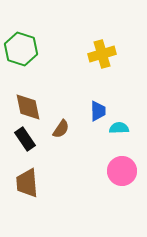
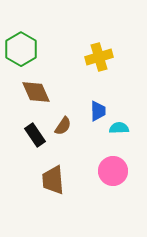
green hexagon: rotated 12 degrees clockwise
yellow cross: moved 3 px left, 3 px down
brown diamond: moved 8 px right, 15 px up; rotated 12 degrees counterclockwise
brown semicircle: moved 2 px right, 3 px up
black rectangle: moved 10 px right, 4 px up
pink circle: moved 9 px left
brown trapezoid: moved 26 px right, 3 px up
